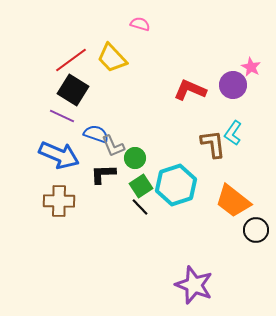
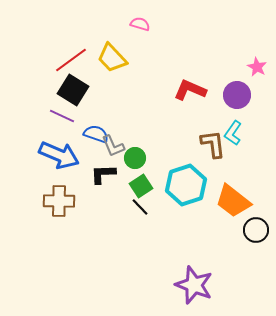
pink star: moved 6 px right
purple circle: moved 4 px right, 10 px down
cyan hexagon: moved 10 px right
